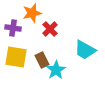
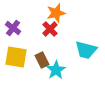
orange star: moved 24 px right
purple cross: rotated 28 degrees clockwise
cyan trapezoid: moved 1 px right; rotated 15 degrees counterclockwise
